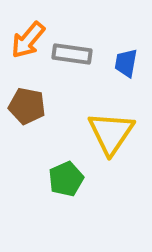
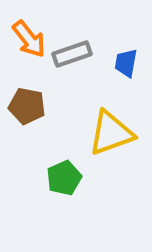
orange arrow: moved 1 px right, 1 px up; rotated 78 degrees counterclockwise
gray rectangle: rotated 27 degrees counterclockwise
yellow triangle: rotated 36 degrees clockwise
green pentagon: moved 2 px left, 1 px up
